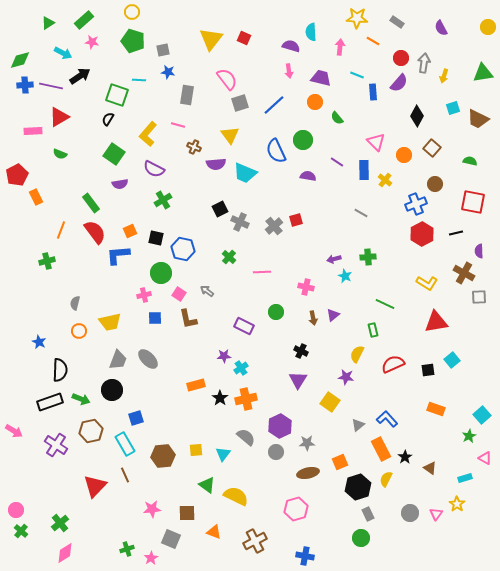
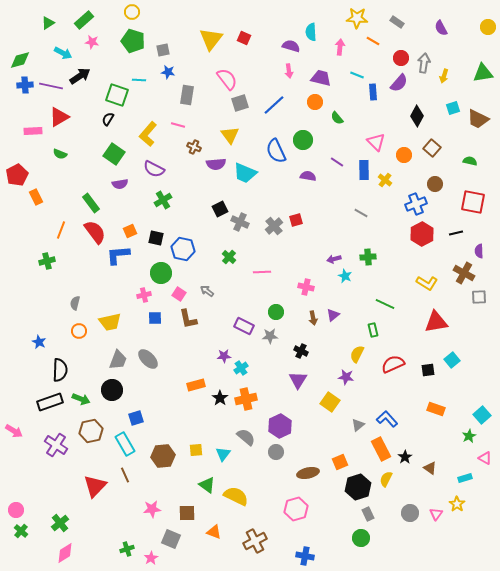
gray star at (307, 443): moved 37 px left, 107 px up
